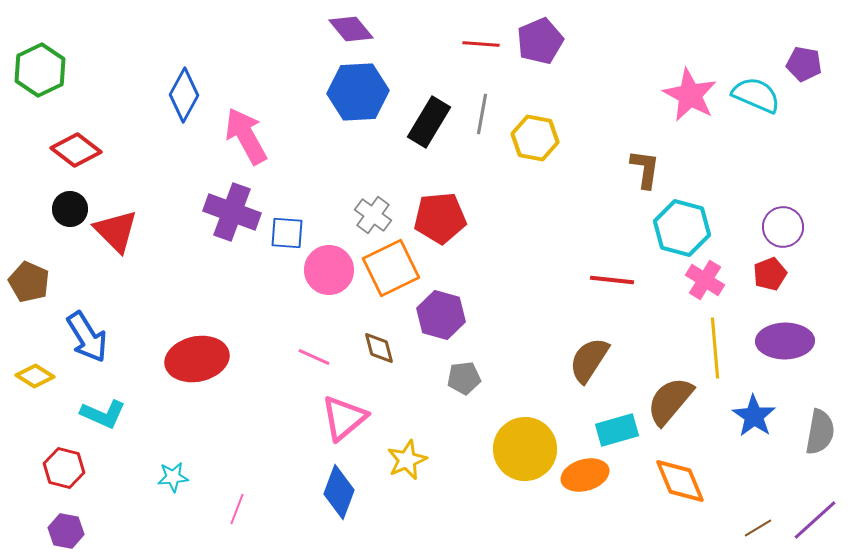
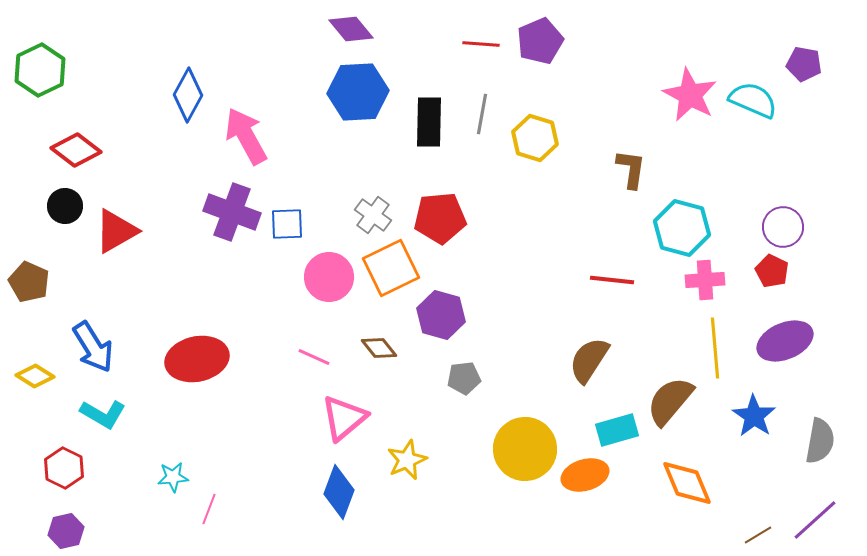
blue diamond at (184, 95): moved 4 px right
cyan semicircle at (756, 95): moved 3 px left, 5 px down
black rectangle at (429, 122): rotated 30 degrees counterclockwise
yellow hexagon at (535, 138): rotated 6 degrees clockwise
brown L-shape at (645, 169): moved 14 px left
black circle at (70, 209): moved 5 px left, 3 px up
red triangle at (116, 231): rotated 45 degrees clockwise
blue square at (287, 233): moved 9 px up; rotated 6 degrees counterclockwise
pink circle at (329, 270): moved 7 px down
red pentagon at (770, 274): moved 2 px right, 3 px up; rotated 24 degrees counterclockwise
pink cross at (705, 280): rotated 36 degrees counterclockwise
blue arrow at (87, 337): moved 6 px right, 10 px down
purple ellipse at (785, 341): rotated 22 degrees counterclockwise
brown diamond at (379, 348): rotated 24 degrees counterclockwise
cyan L-shape at (103, 414): rotated 6 degrees clockwise
gray semicircle at (820, 432): moved 9 px down
red hexagon at (64, 468): rotated 12 degrees clockwise
orange diamond at (680, 481): moved 7 px right, 2 px down
pink line at (237, 509): moved 28 px left
brown line at (758, 528): moved 7 px down
purple hexagon at (66, 531): rotated 24 degrees counterclockwise
